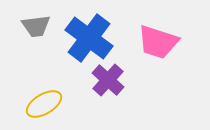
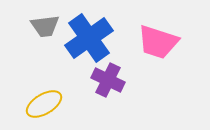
gray trapezoid: moved 9 px right
blue cross: rotated 18 degrees clockwise
purple cross: rotated 16 degrees counterclockwise
